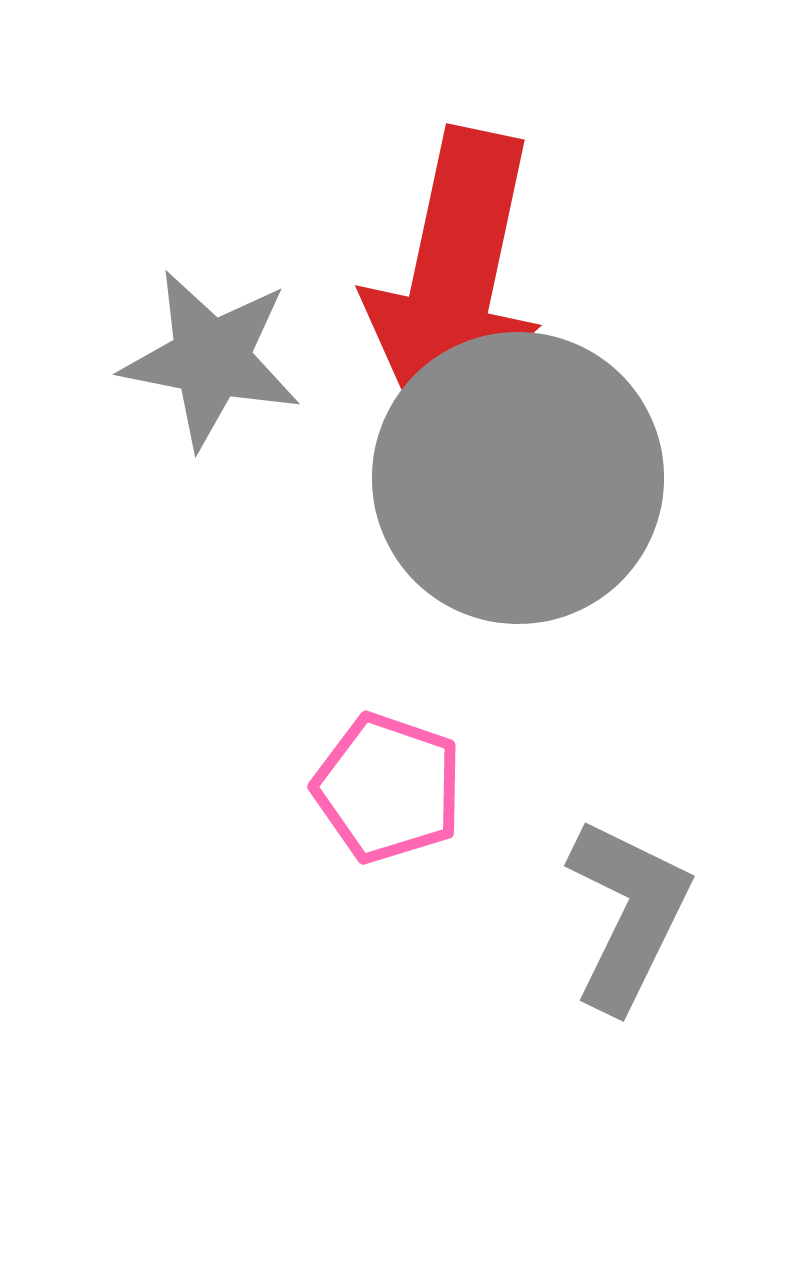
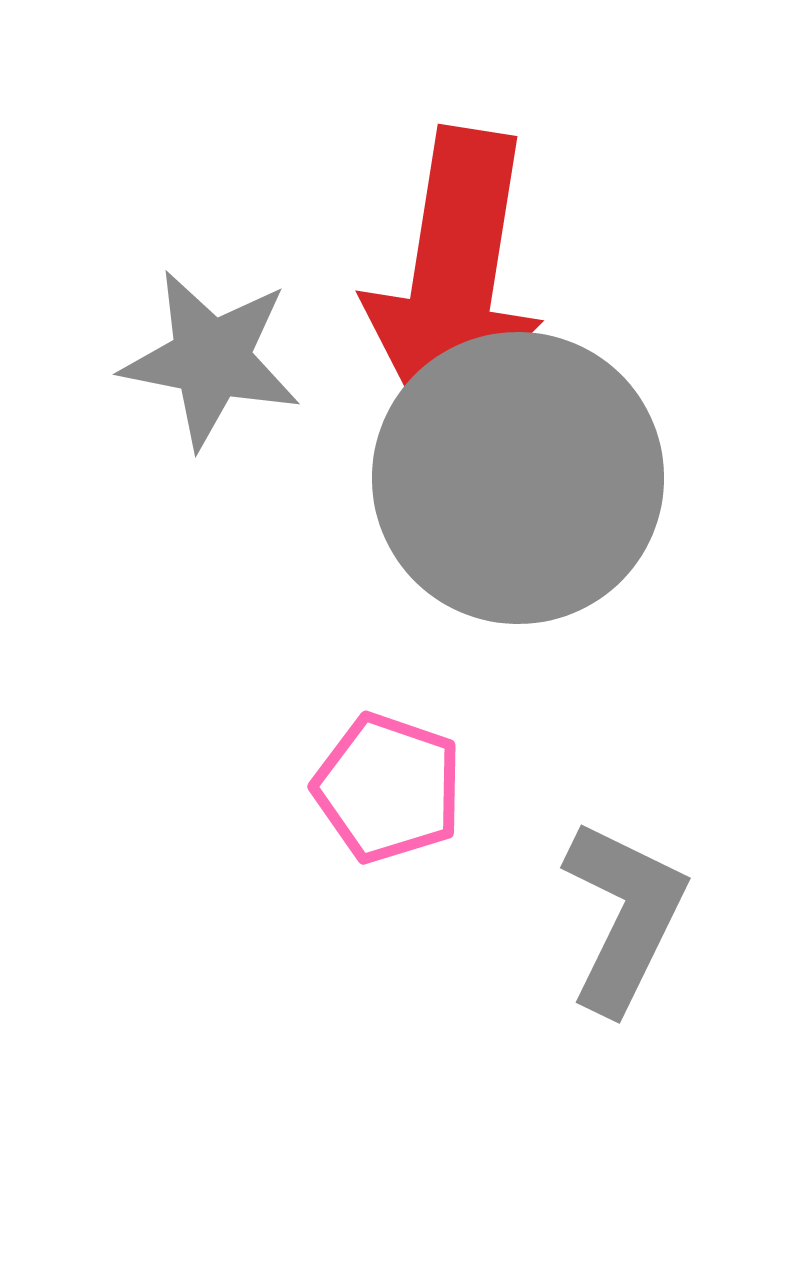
red arrow: rotated 3 degrees counterclockwise
gray L-shape: moved 4 px left, 2 px down
